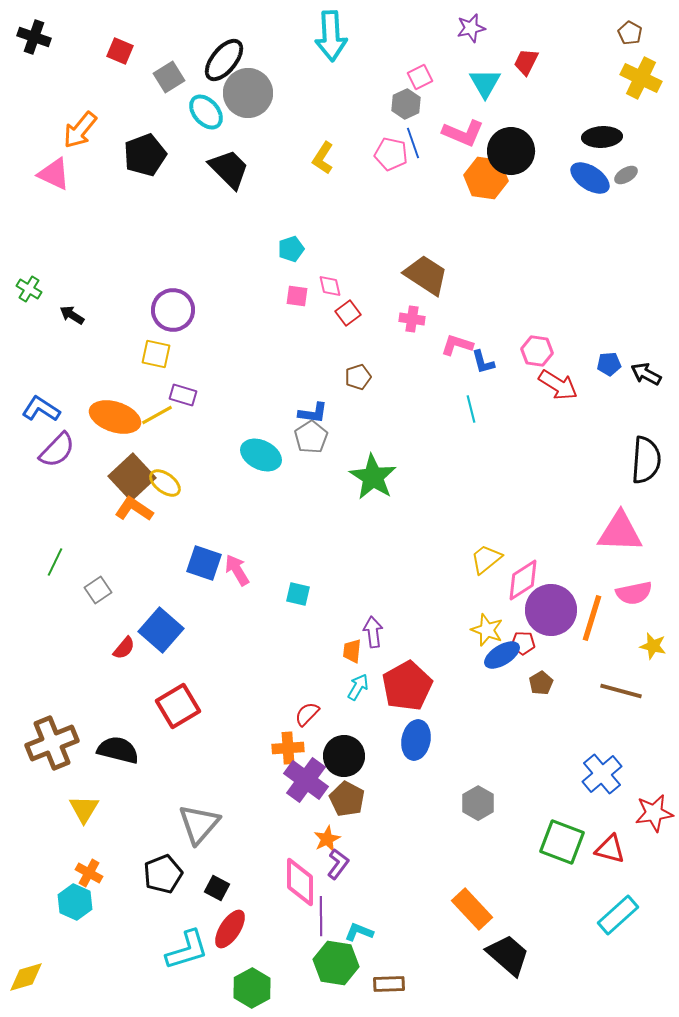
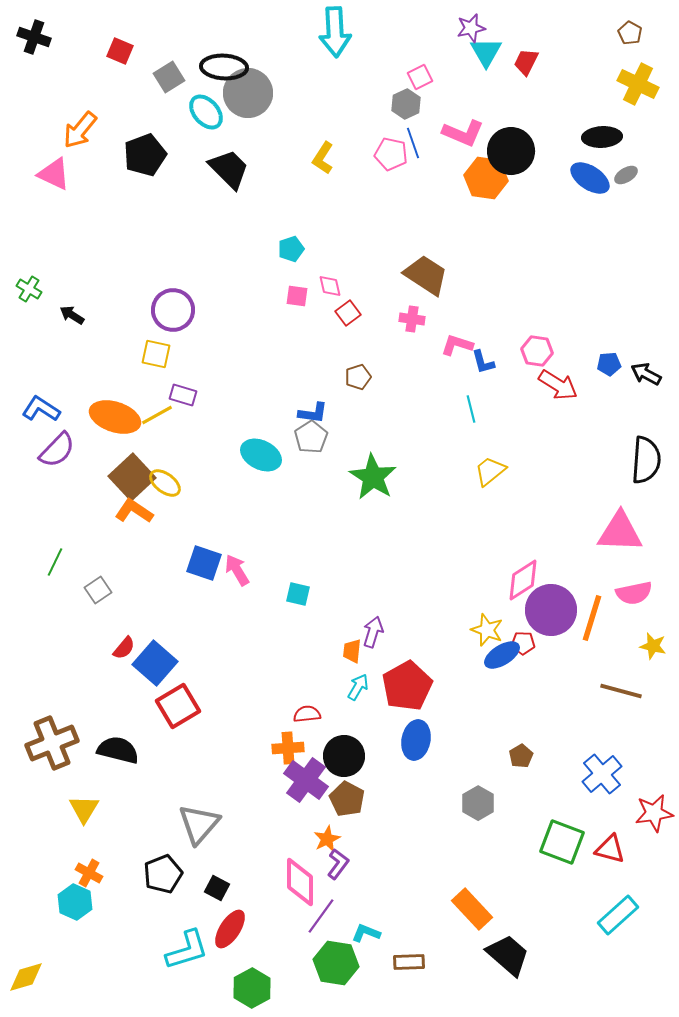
cyan arrow at (331, 36): moved 4 px right, 4 px up
black ellipse at (224, 60): moved 7 px down; rotated 54 degrees clockwise
yellow cross at (641, 78): moved 3 px left, 6 px down
cyan triangle at (485, 83): moved 1 px right, 31 px up
orange L-shape at (134, 509): moved 2 px down
yellow trapezoid at (486, 559): moved 4 px right, 88 px up
blue square at (161, 630): moved 6 px left, 33 px down
purple arrow at (373, 632): rotated 24 degrees clockwise
brown pentagon at (541, 683): moved 20 px left, 73 px down
red semicircle at (307, 714): rotated 40 degrees clockwise
purple line at (321, 916): rotated 36 degrees clockwise
cyan L-shape at (359, 932): moved 7 px right, 1 px down
brown rectangle at (389, 984): moved 20 px right, 22 px up
